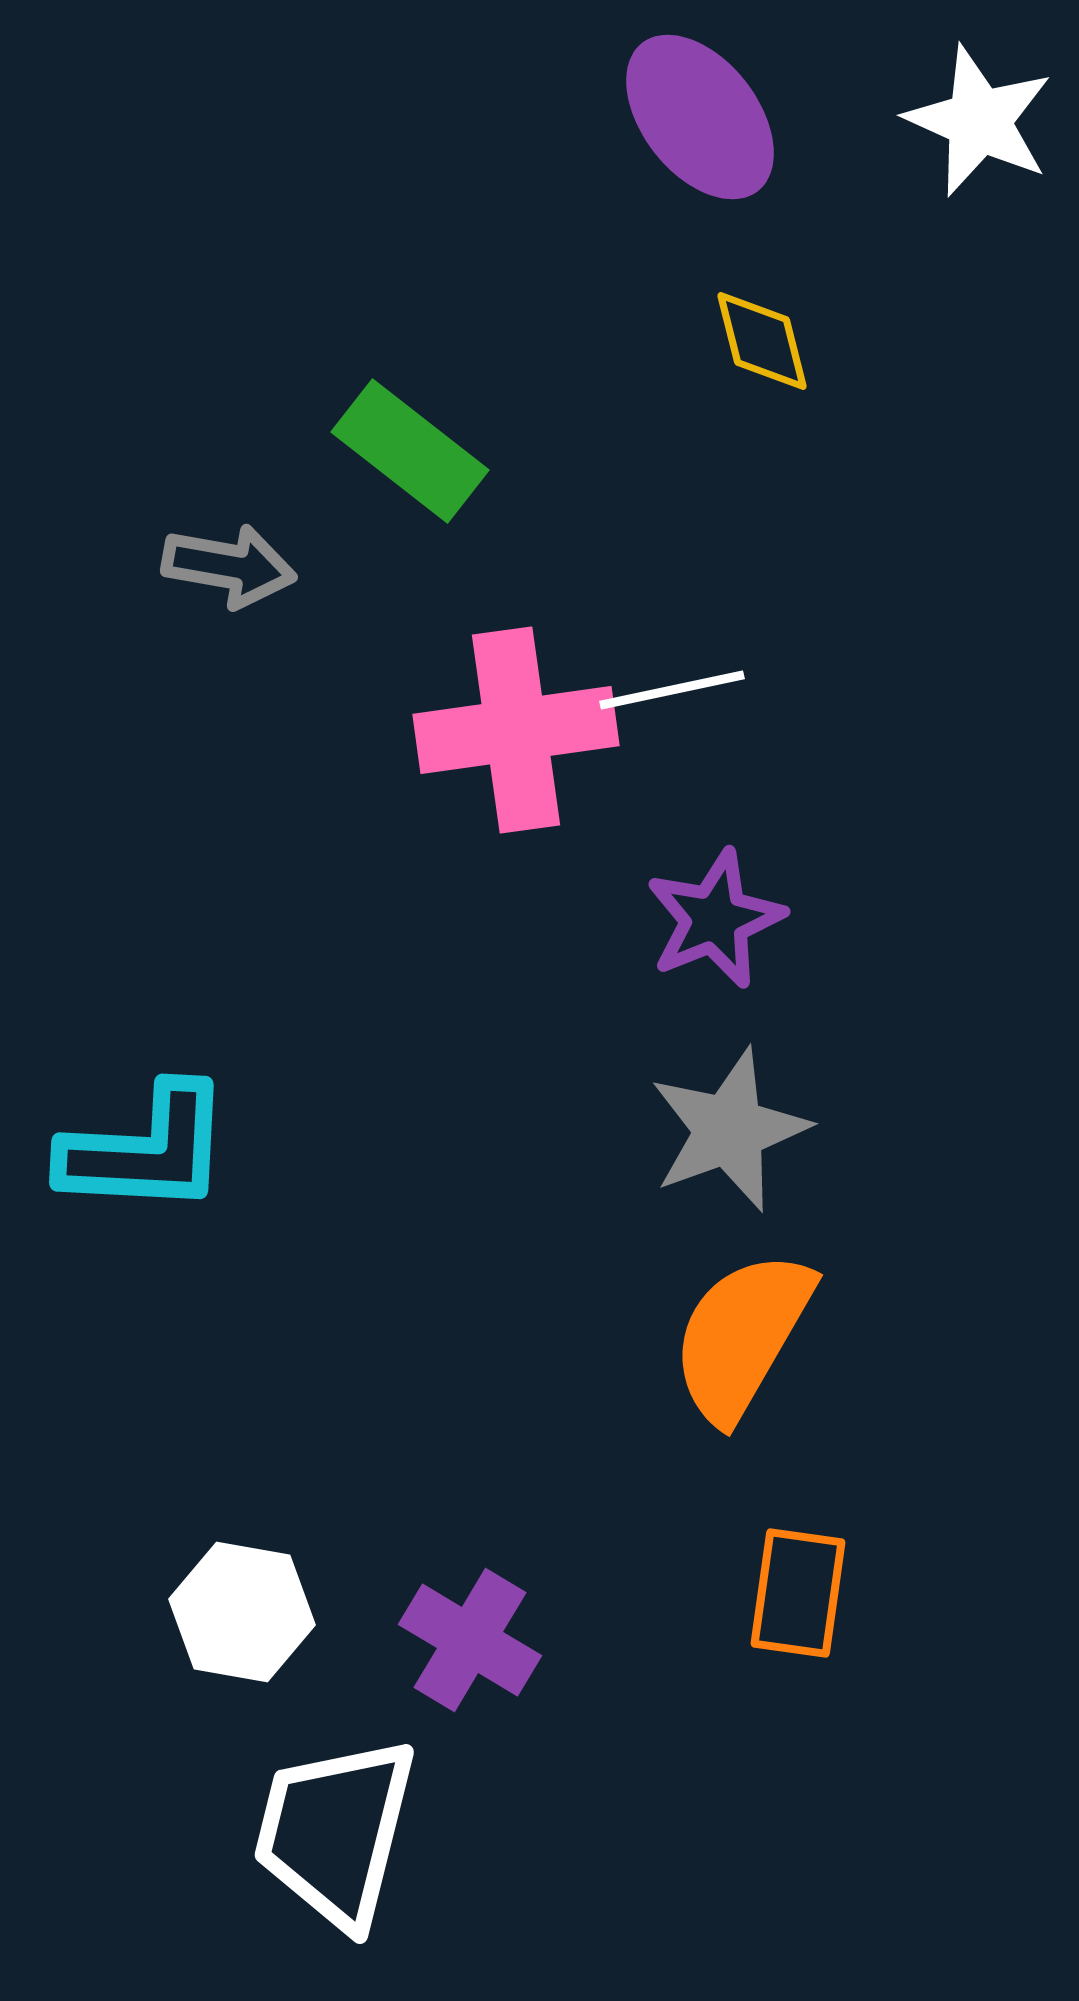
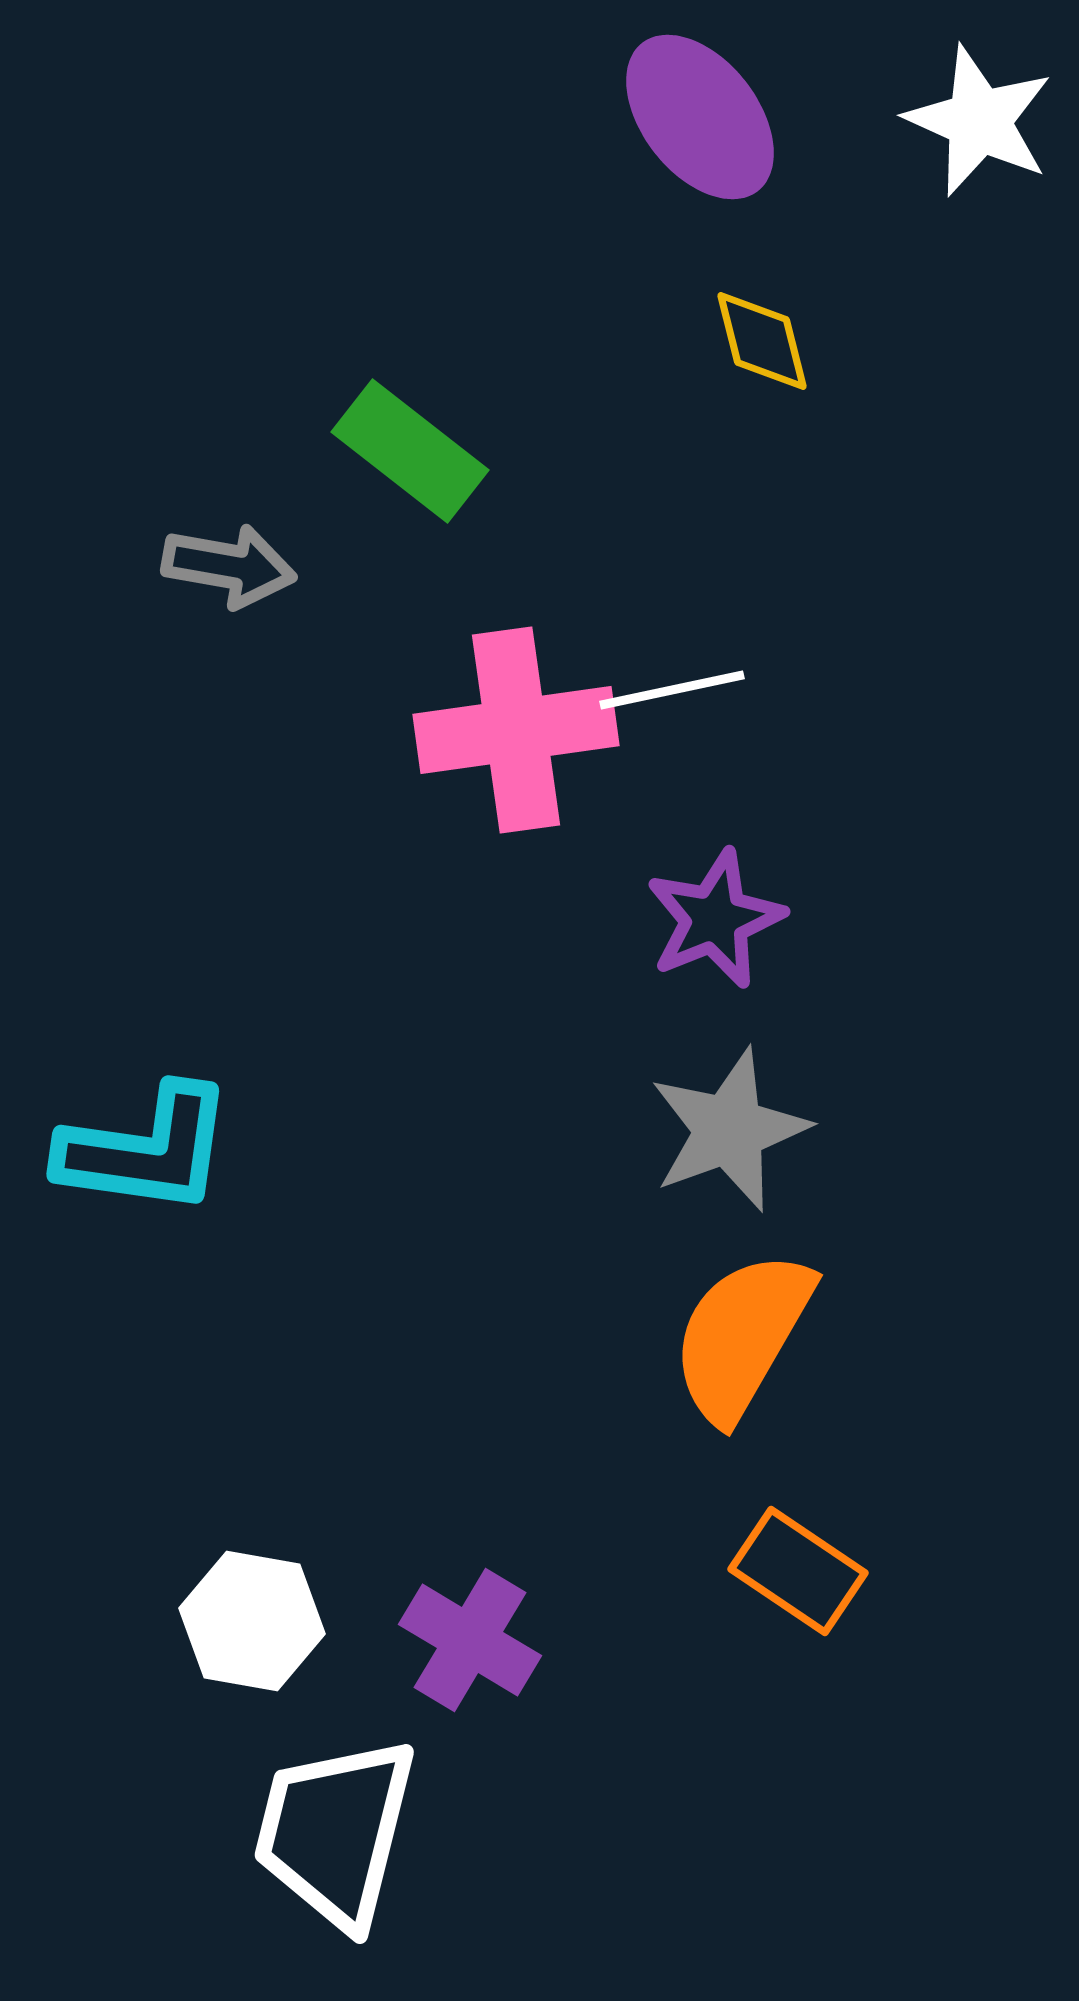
cyan L-shape: rotated 5 degrees clockwise
orange rectangle: moved 22 px up; rotated 64 degrees counterclockwise
white hexagon: moved 10 px right, 9 px down
